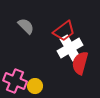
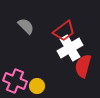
red semicircle: moved 3 px right, 3 px down
yellow circle: moved 2 px right
